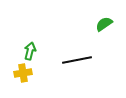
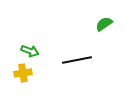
green arrow: rotated 96 degrees clockwise
